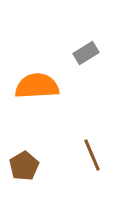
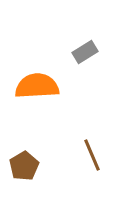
gray rectangle: moved 1 px left, 1 px up
